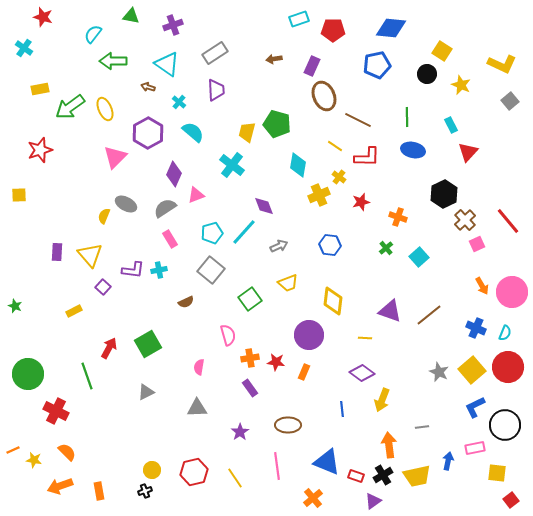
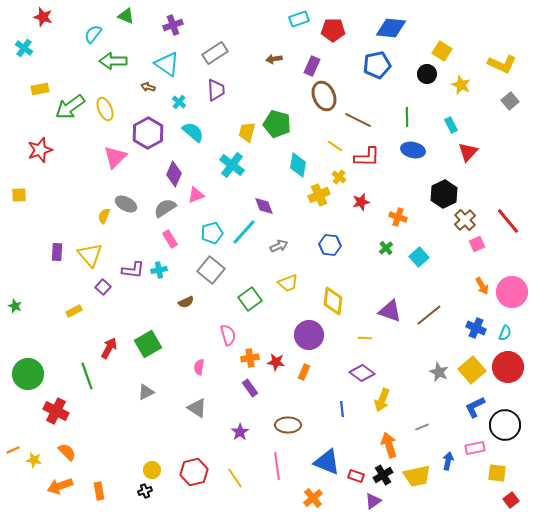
green triangle at (131, 16): moved 5 px left; rotated 12 degrees clockwise
gray triangle at (197, 408): rotated 35 degrees clockwise
gray line at (422, 427): rotated 16 degrees counterclockwise
orange arrow at (389, 445): rotated 10 degrees counterclockwise
